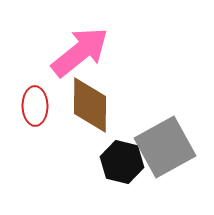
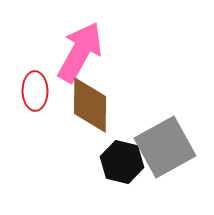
pink arrow: rotated 22 degrees counterclockwise
red ellipse: moved 15 px up
